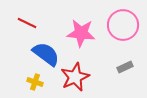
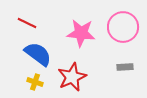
pink circle: moved 2 px down
blue semicircle: moved 8 px left
gray rectangle: rotated 21 degrees clockwise
red star: moved 3 px left
